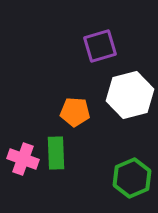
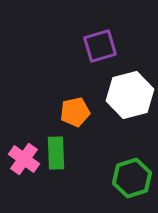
orange pentagon: rotated 16 degrees counterclockwise
pink cross: moved 1 px right; rotated 16 degrees clockwise
green hexagon: rotated 6 degrees clockwise
